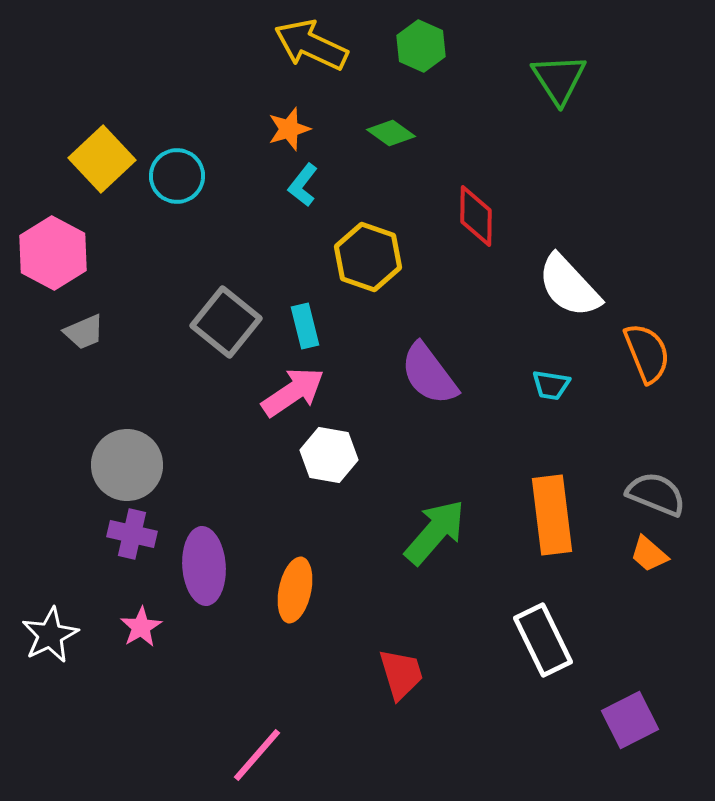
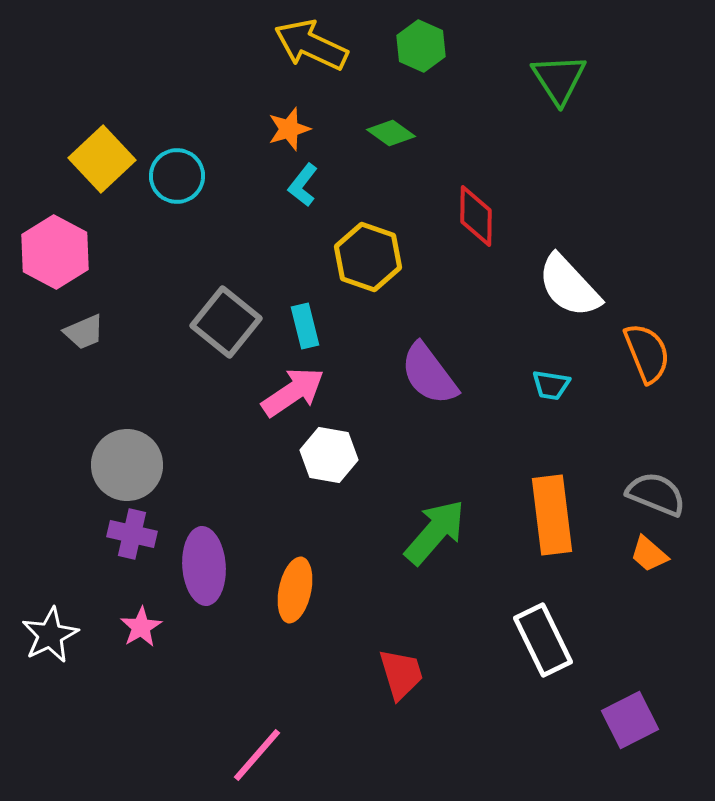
pink hexagon: moved 2 px right, 1 px up
